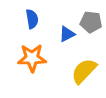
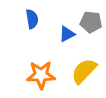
orange star: moved 9 px right, 17 px down
